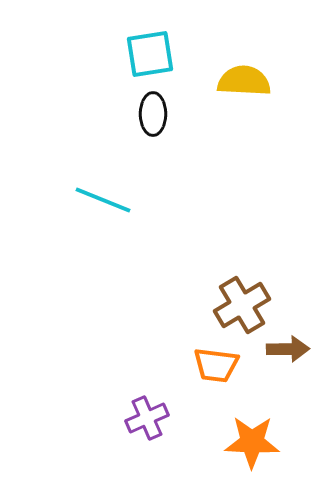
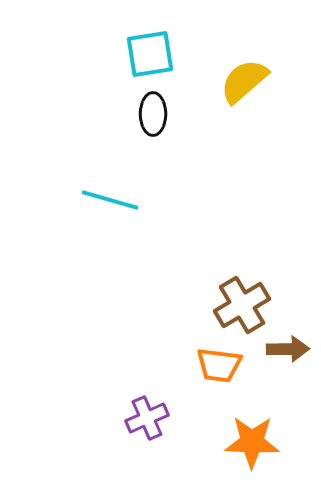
yellow semicircle: rotated 44 degrees counterclockwise
cyan line: moved 7 px right; rotated 6 degrees counterclockwise
orange trapezoid: moved 3 px right
